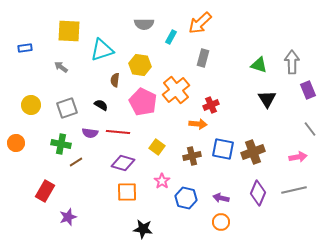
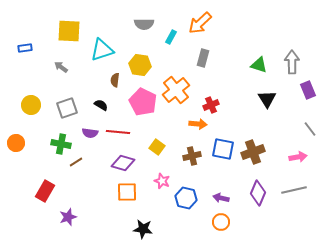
pink star at (162, 181): rotated 14 degrees counterclockwise
